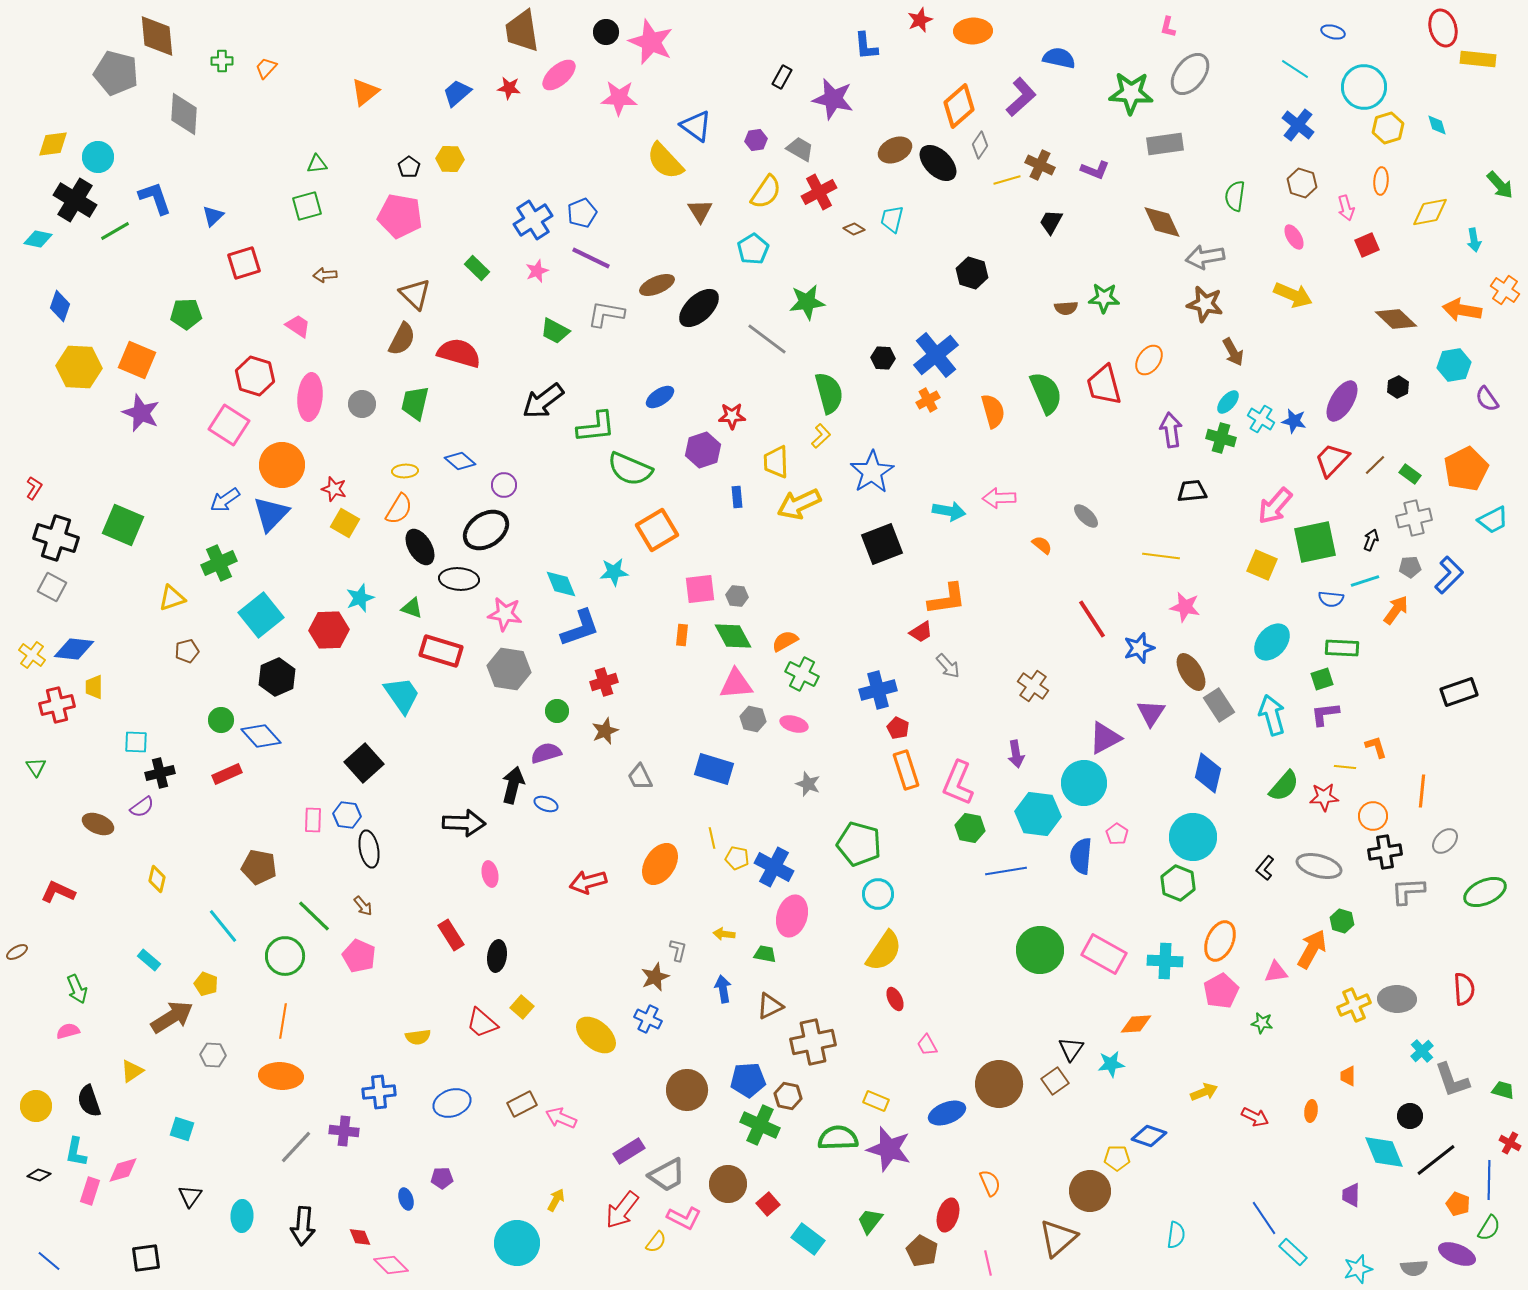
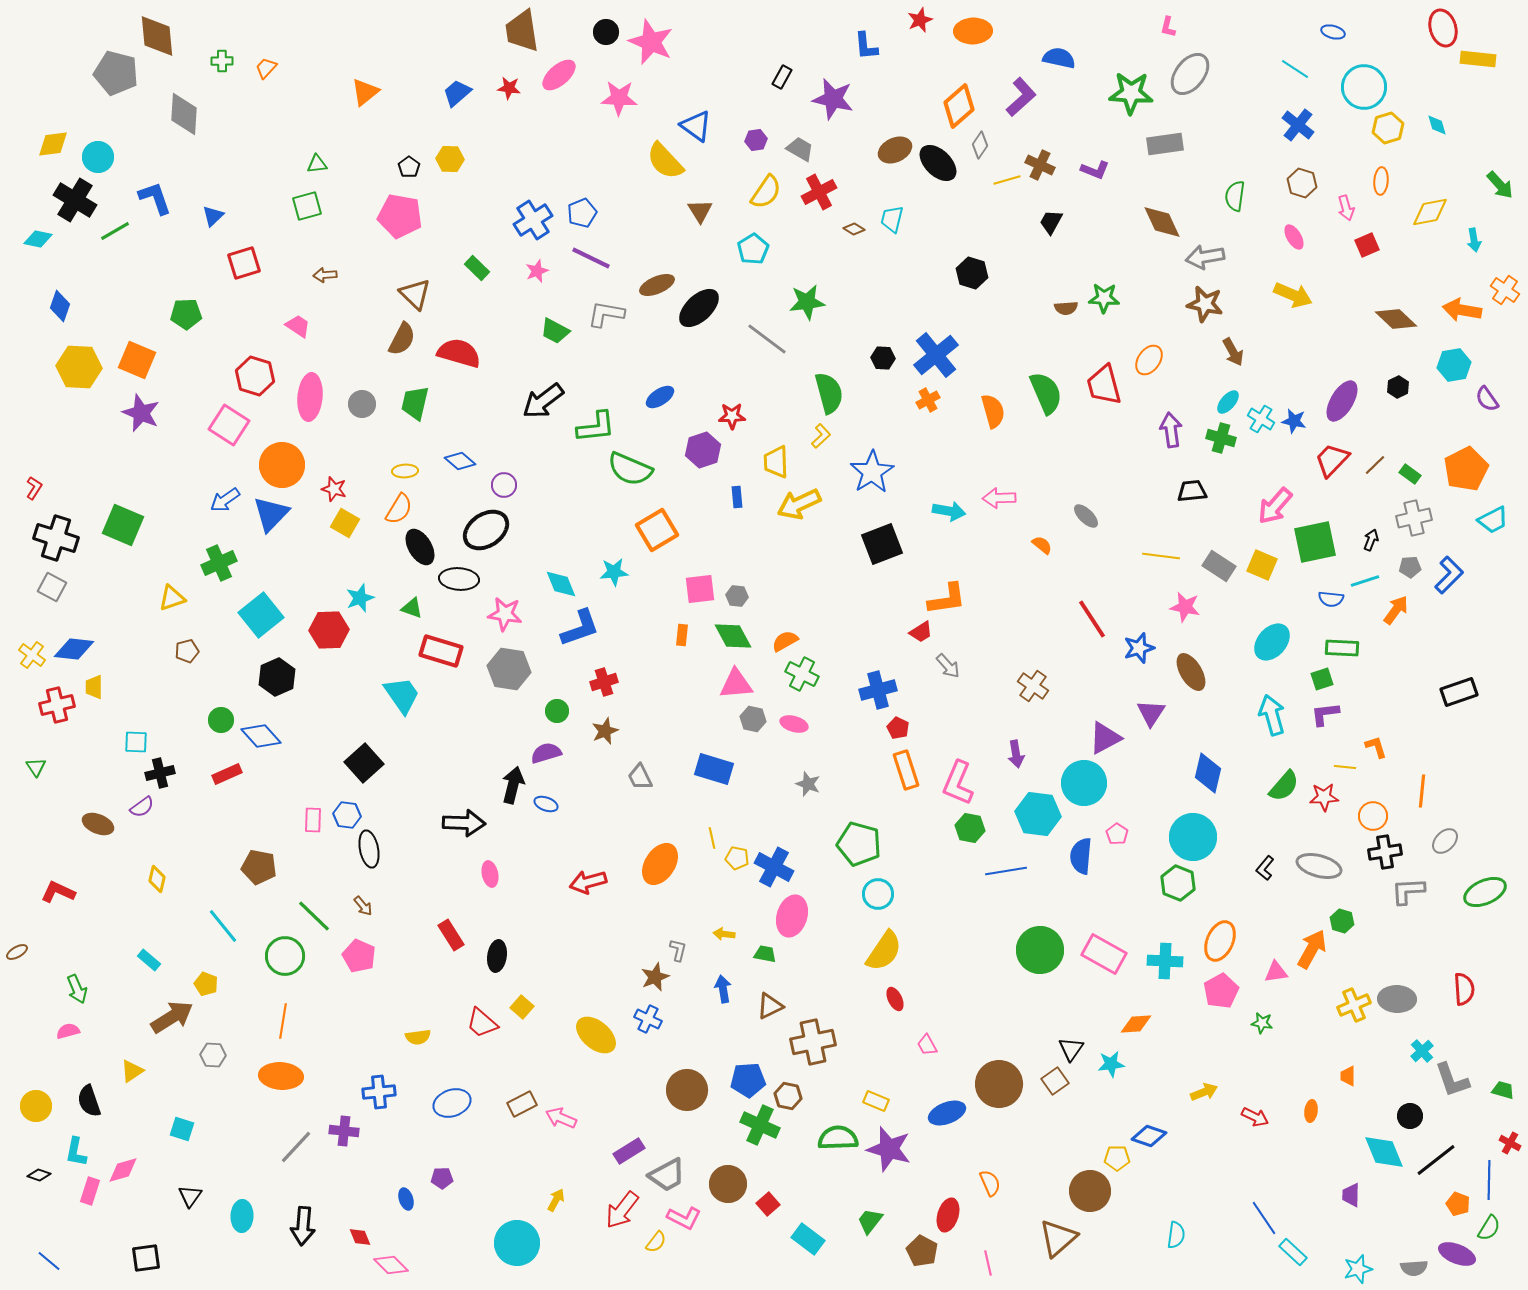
gray rectangle at (1219, 705): moved 139 px up; rotated 24 degrees counterclockwise
